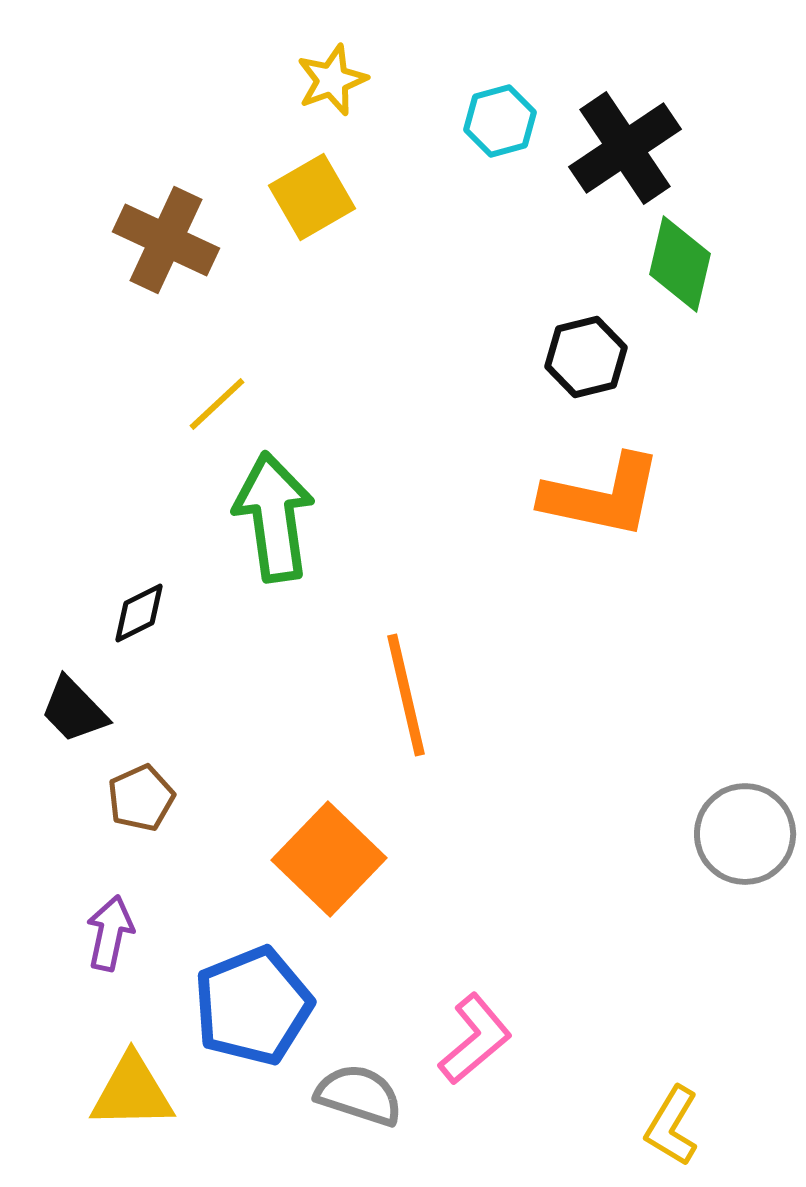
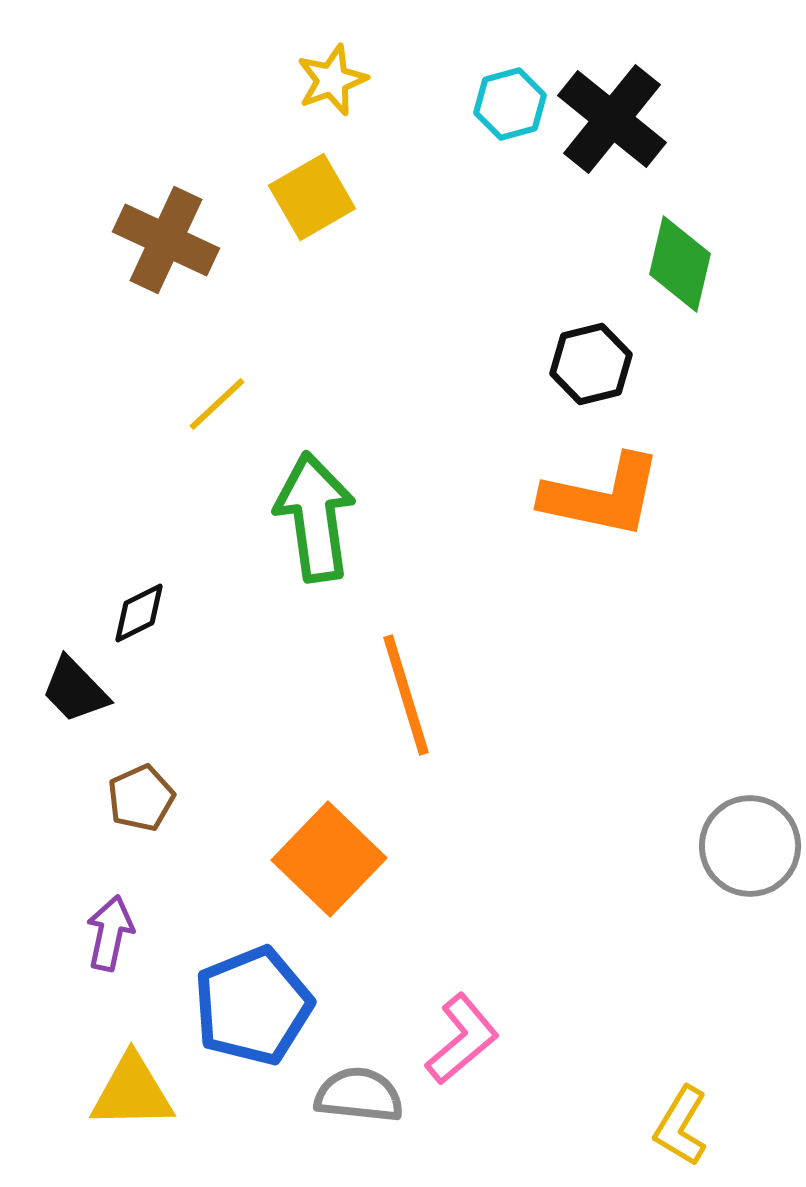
cyan hexagon: moved 10 px right, 17 px up
black cross: moved 13 px left, 29 px up; rotated 17 degrees counterclockwise
black hexagon: moved 5 px right, 7 px down
green arrow: moved 41 px right
orange line: rotated 4 degrees counterclockwise
black trapezoid: moved 1 px right, 20 px up
gray circle: moved 5 px right, 12 px down
pink L-shape: moved 13 px left
gray semicircle: rotated 12 degrees counterclockwise
yellow L-shape: moved 9 px right
